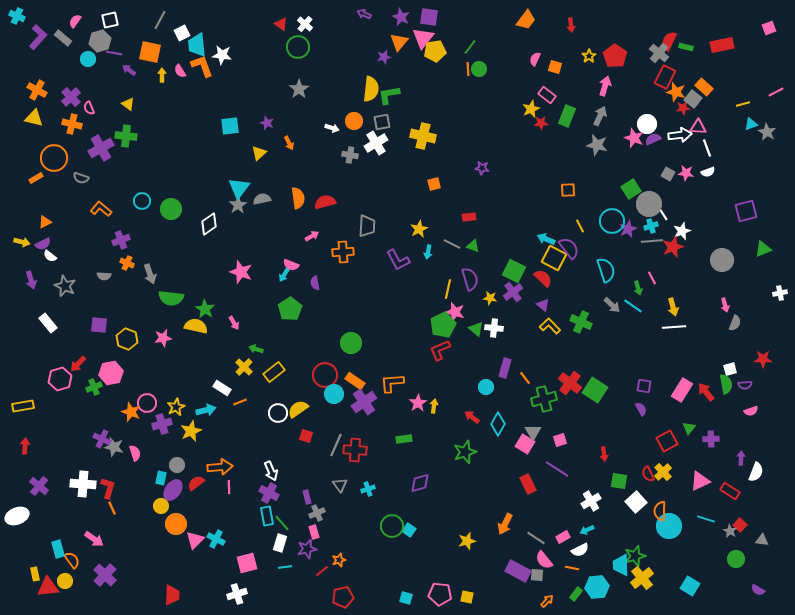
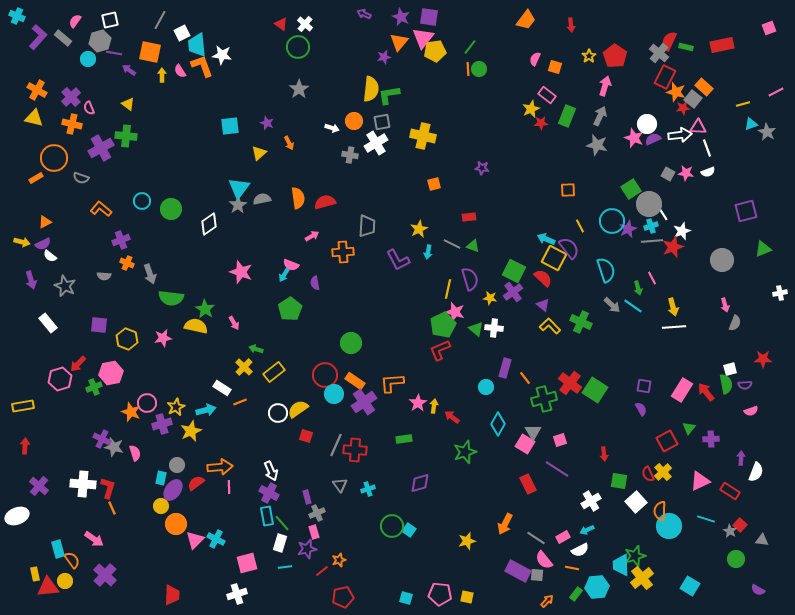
red arrow at (472, 417): moved 20 px left
